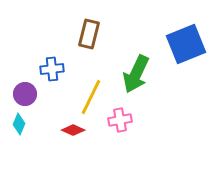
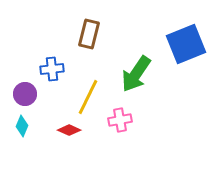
green arrow: rotated 9 degrees clockwise
yellow line: moved 3 px left
cyan diamond: moved 3 px right, 2 px down
red diamond: moved 4 px left
